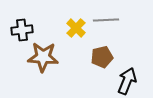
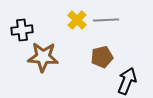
yellow cross: moved 1 px right, 8 px up
